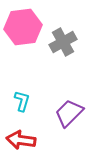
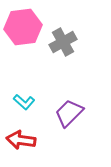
cyan L-shape: moved 2 px right, 1 px down; rotated 115 degrees clockwise
